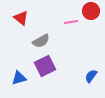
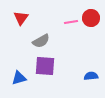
red circle: moved 7 px down
red triangle: rotated 28 degrees clockwise
purple square: rotated 30 degrees clockwise
blue semicircle: rotated 48 degrees clockwise
